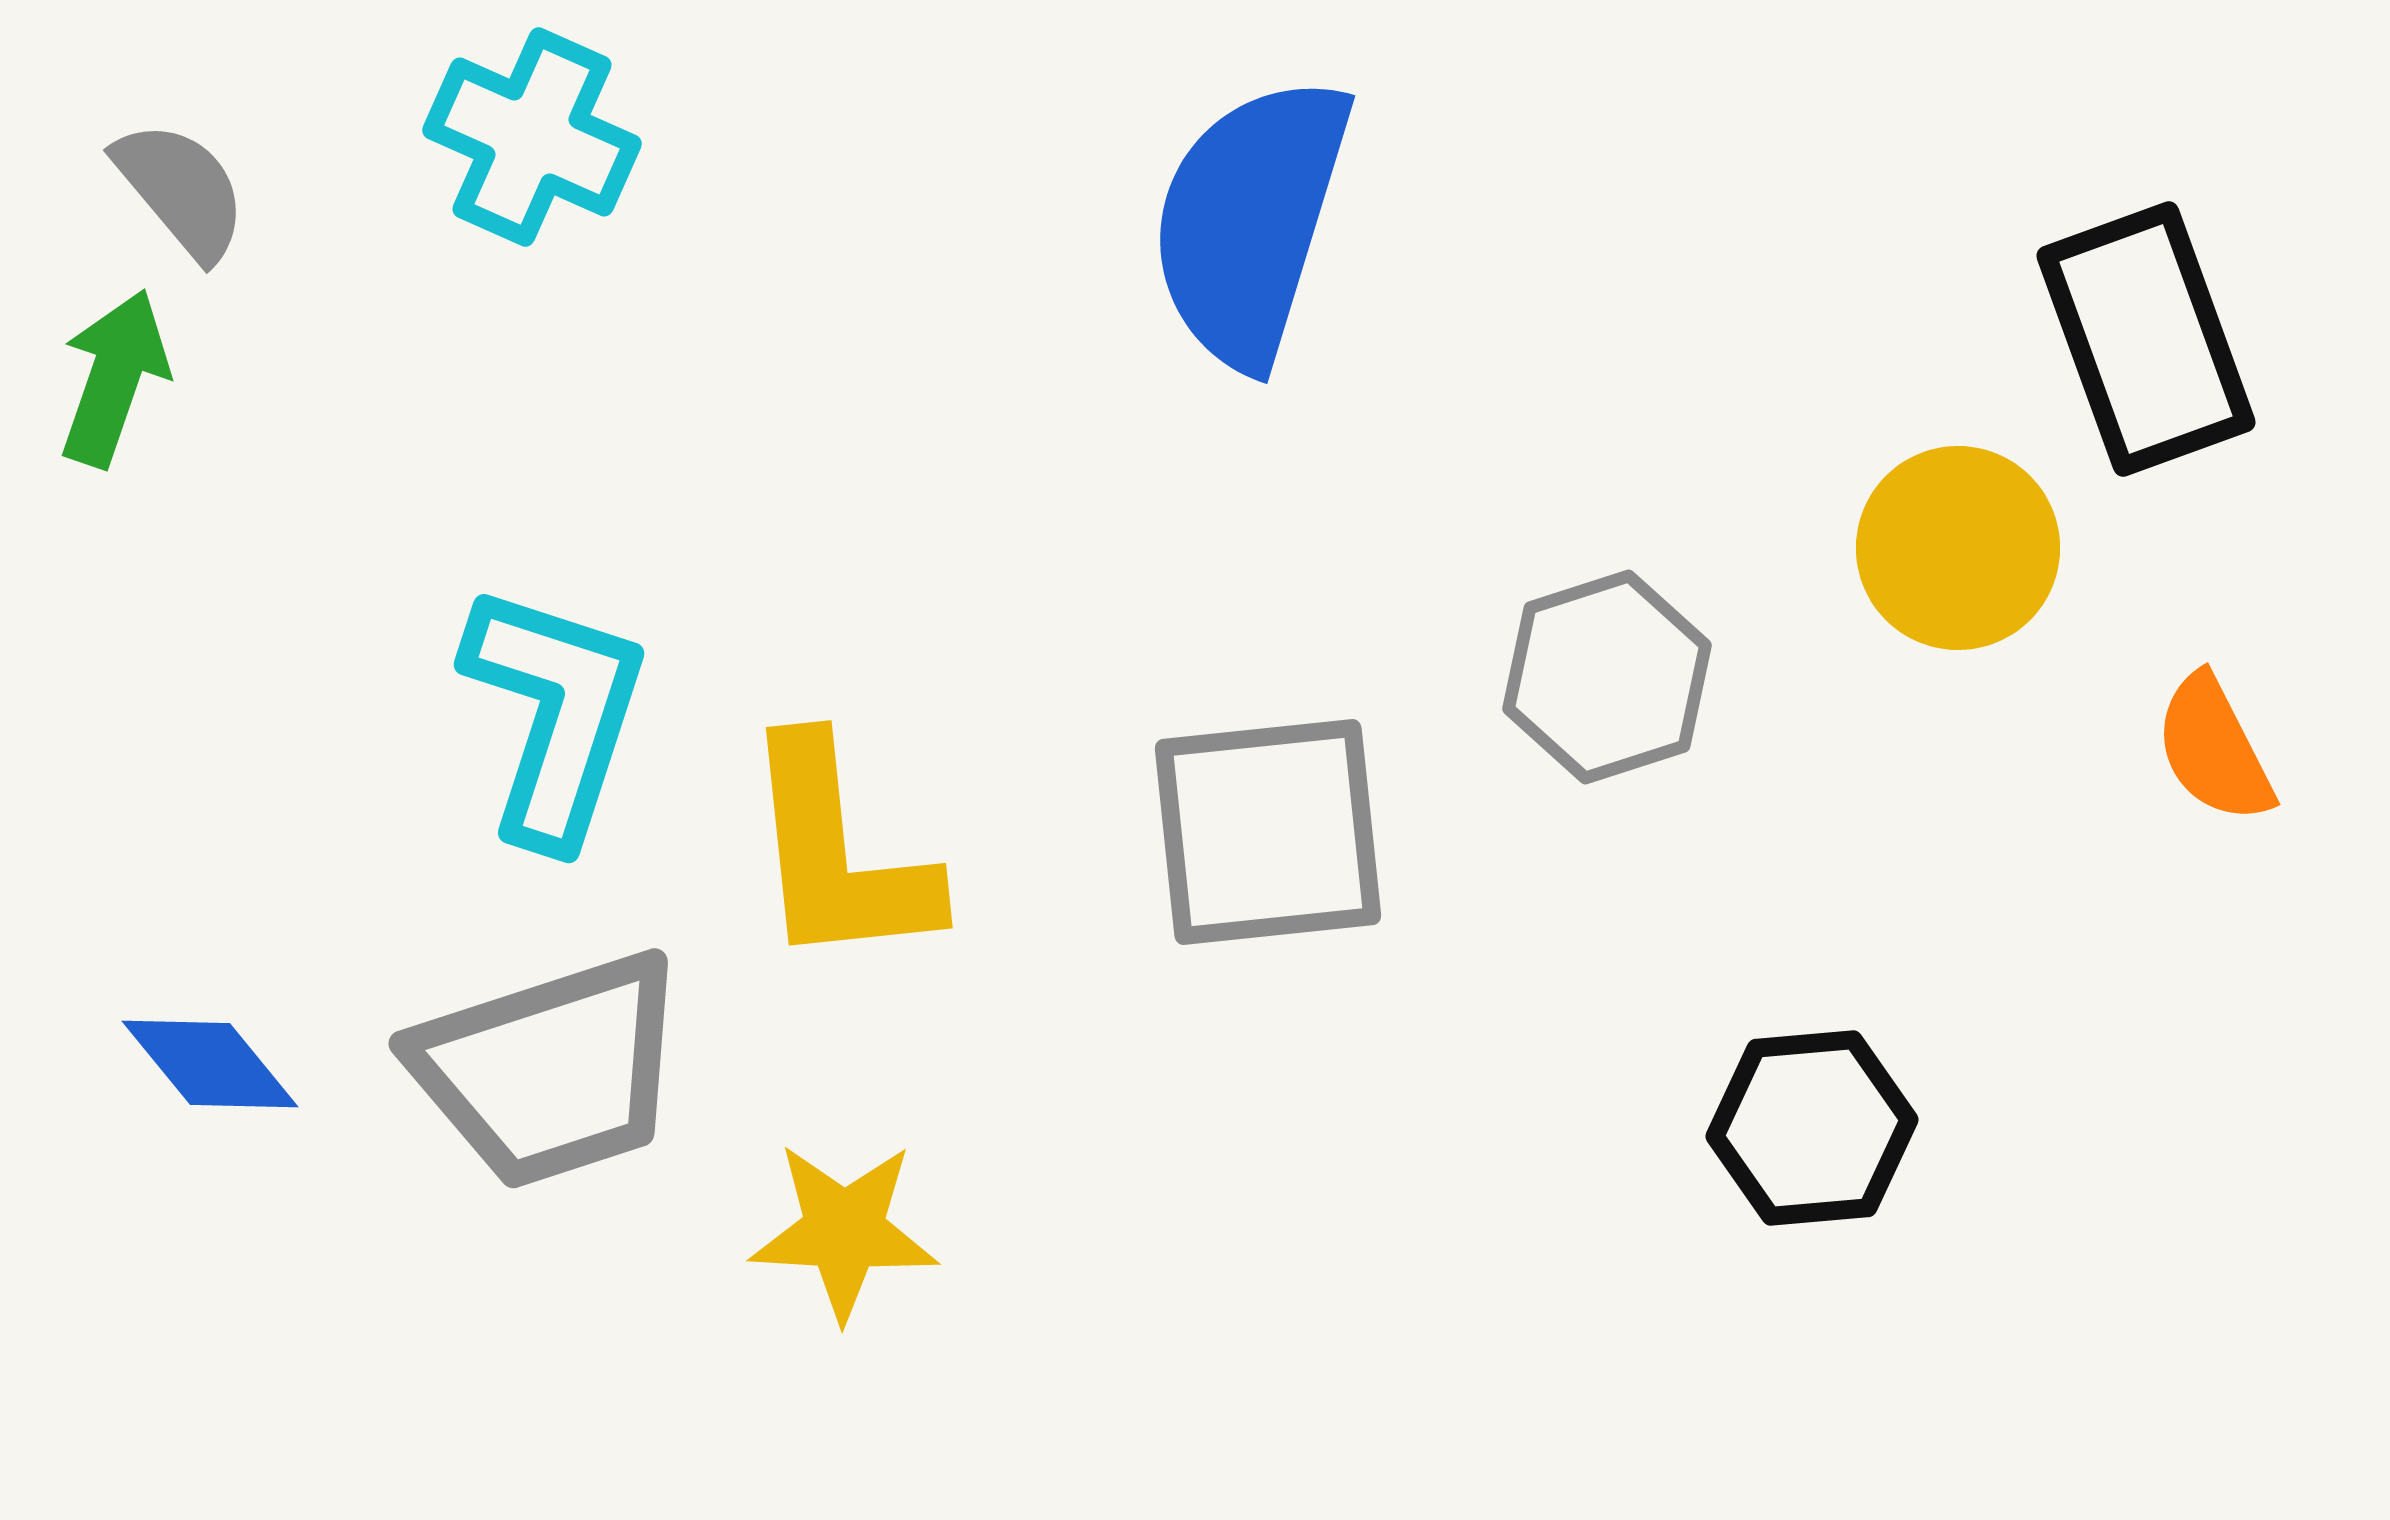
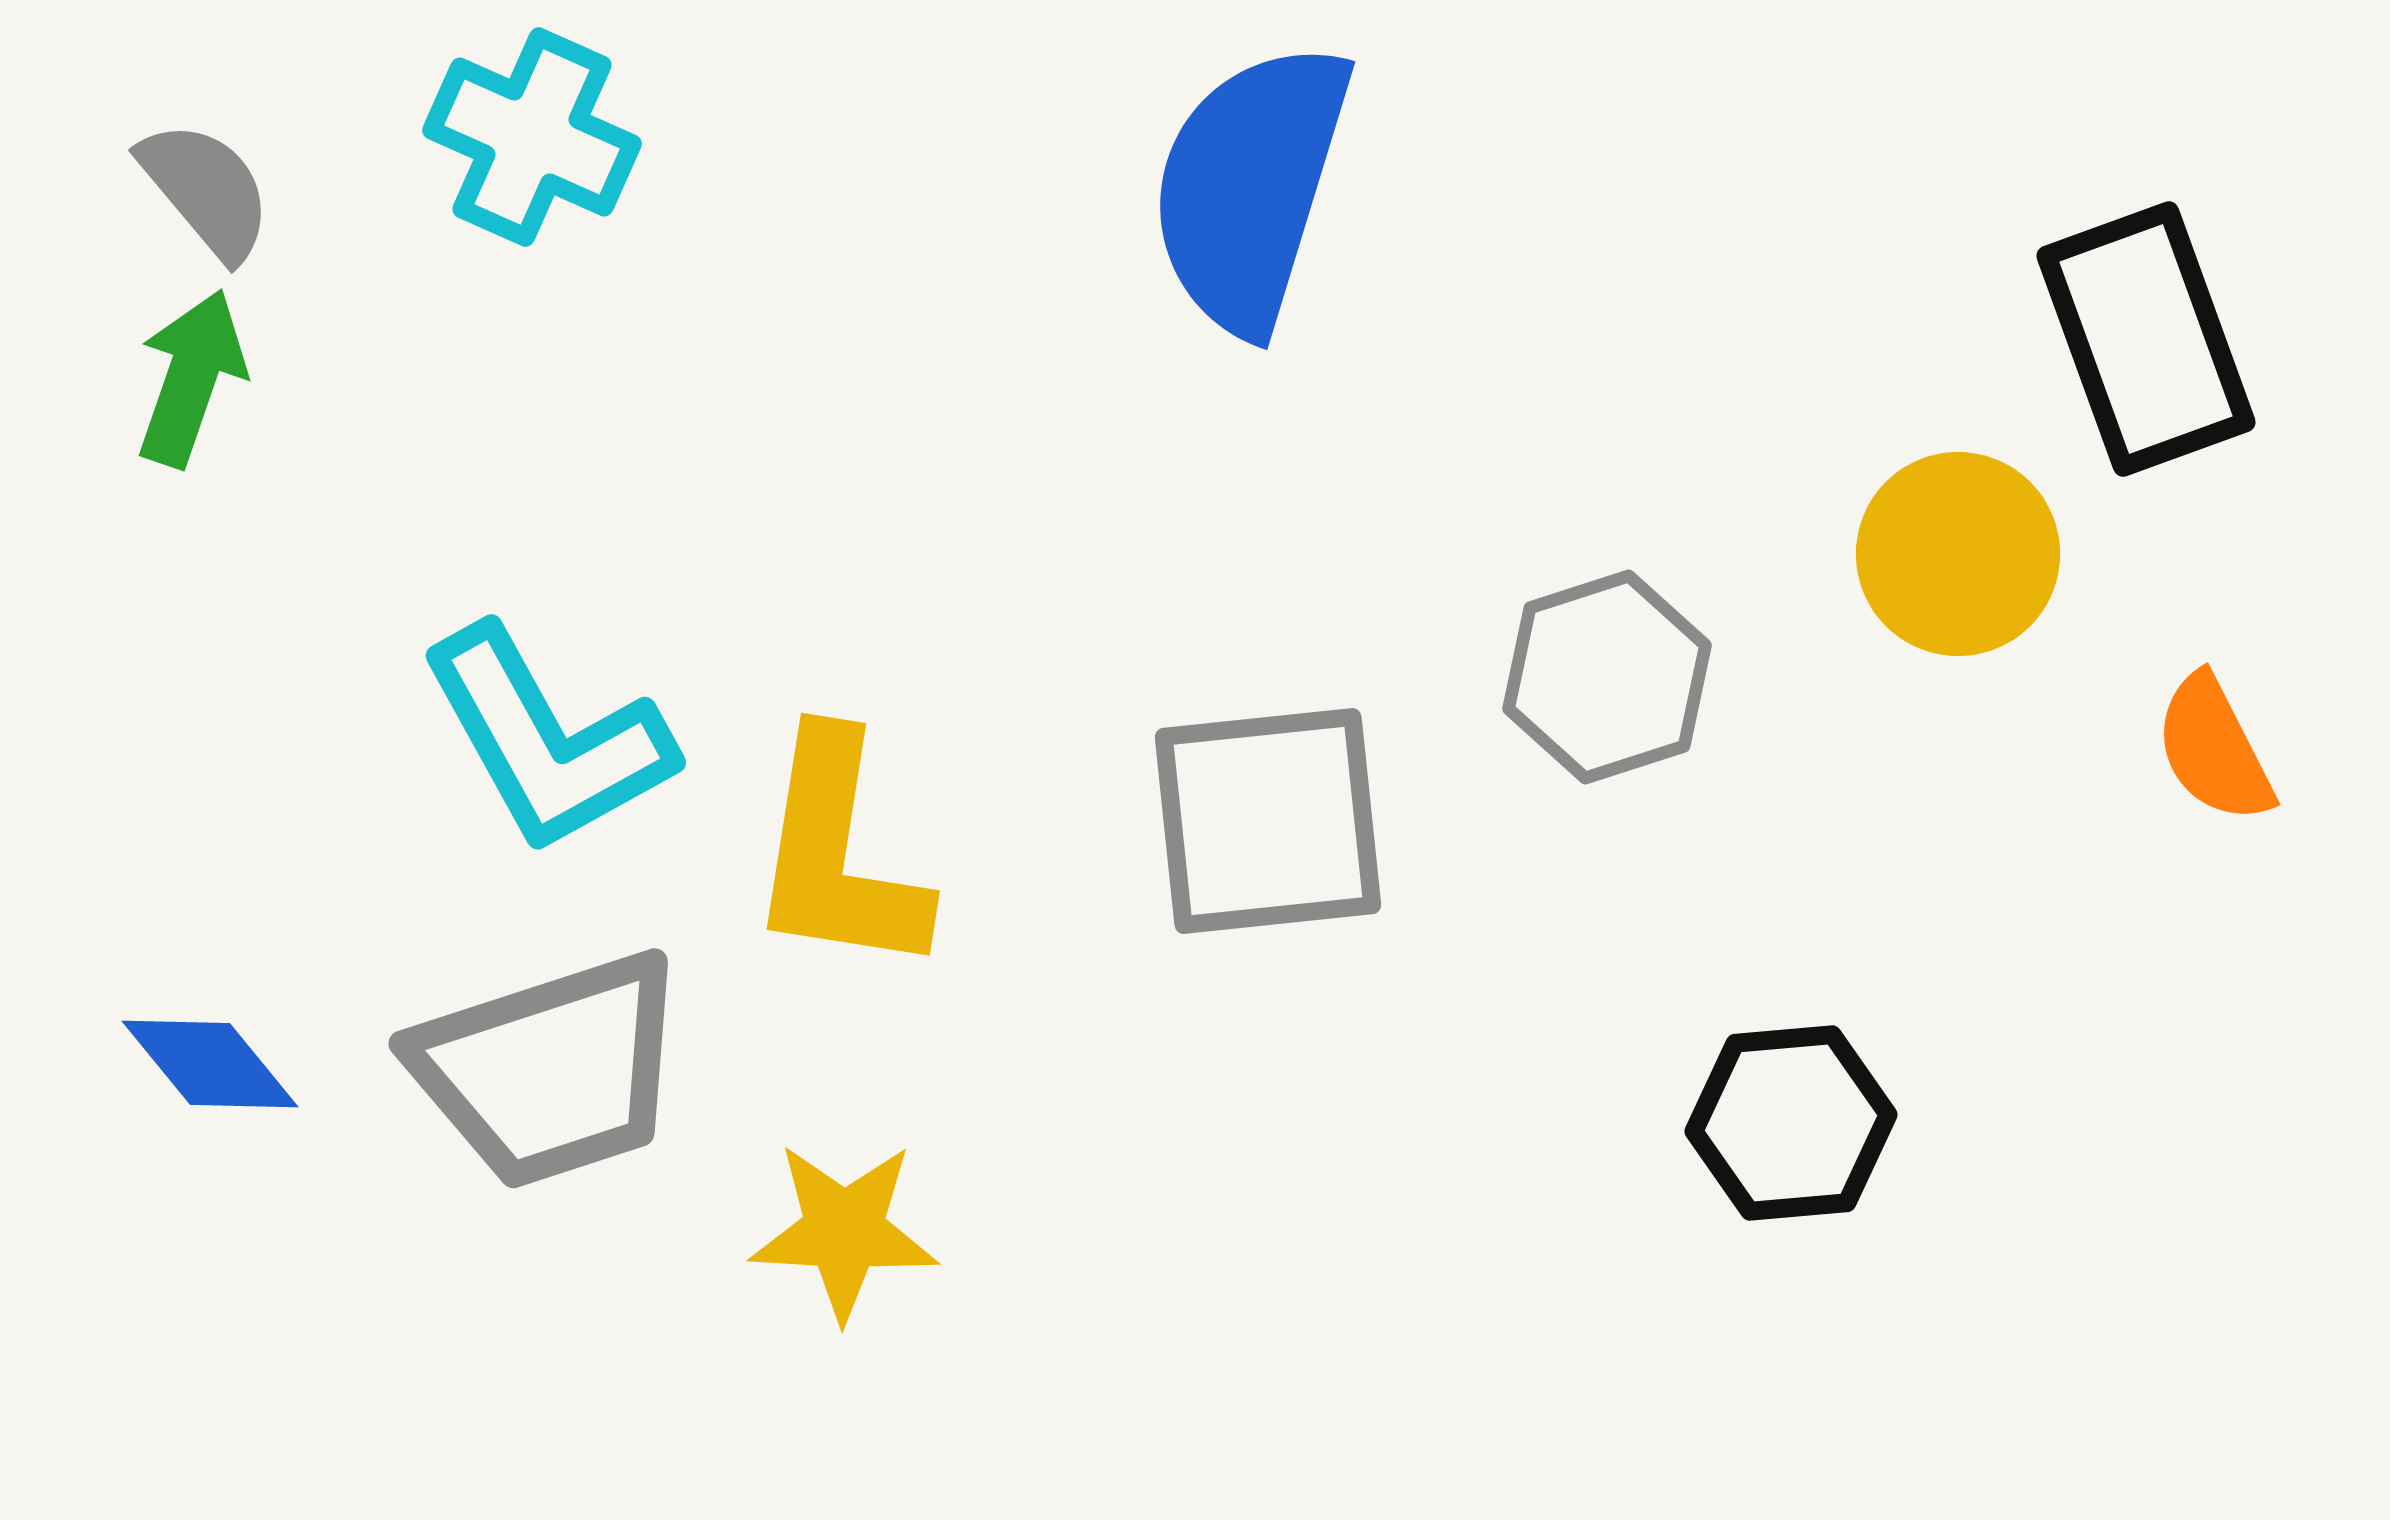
gray semicircle: moved 25 px right
blue semicircle: moved 34 px up
green arrow: moved 77 px right
yellow circle: moved 6 px down
cyan L-shape: moved 8 px left, 26 px down; rotated 133 degrees clockwise
gray square: moved 11 px up
yellow L-shape: rotated 15 degrees clockwise
black hexagon: moved 21 px left, 5 px up
